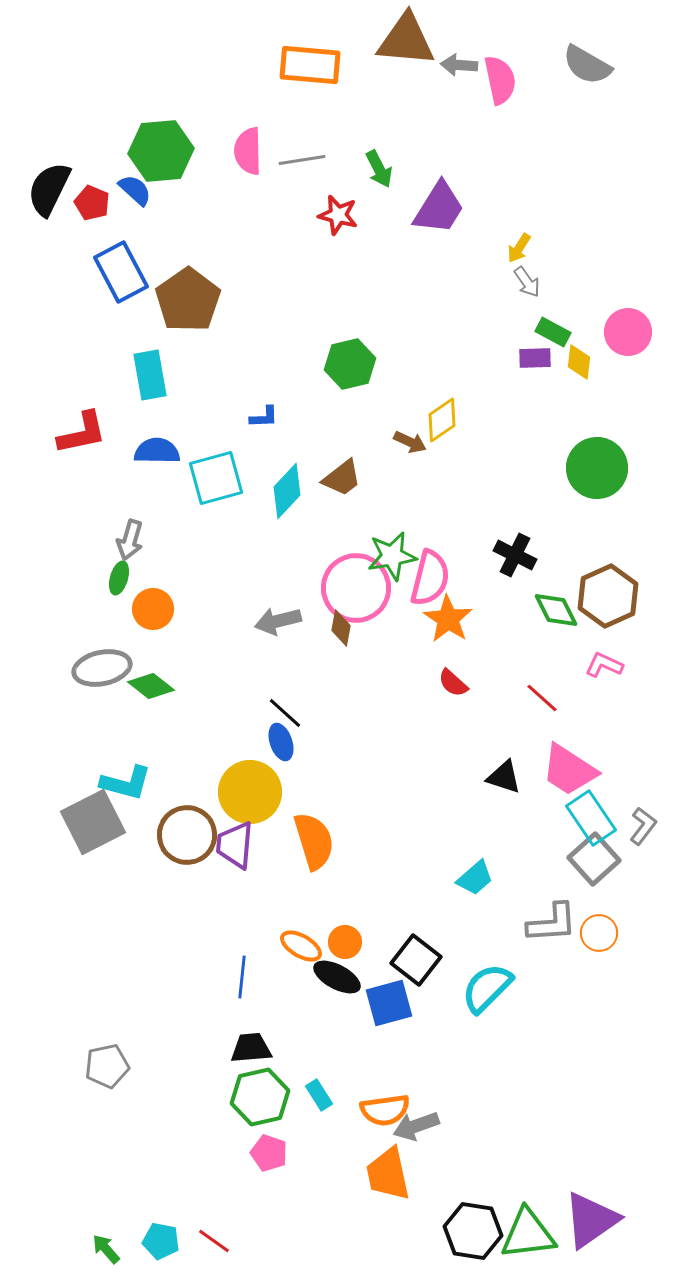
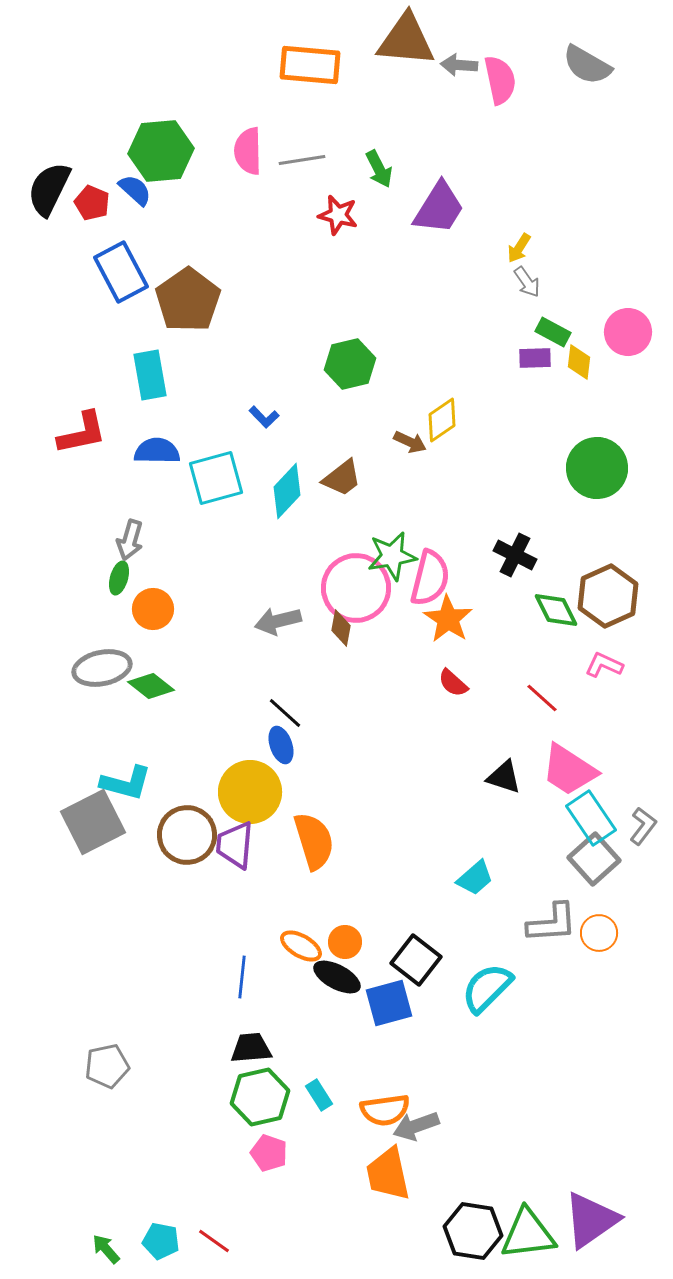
blue L-shape at (264, 417): rotated 48 degrees clockwise
blue ellipse at (281, 742): moved 3 px down
